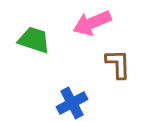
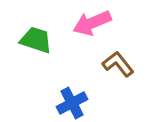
green trapezoid: moved 2 px right
brown L-shape: rotated 36 degrees counterclockwise
